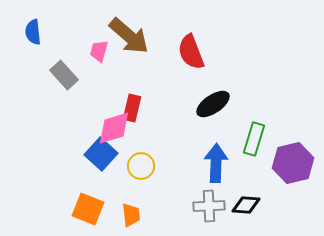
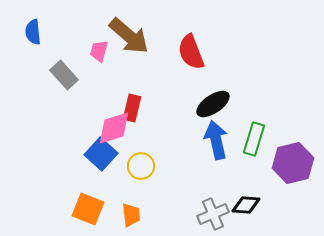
blue arrow: moved 23 px up; rotated 15 degrees counterclockwise
gray cross: moved 4 px right, 8 px down; rotated 20 degrees counterclockwise
